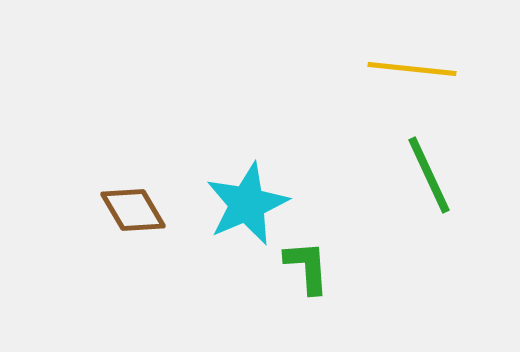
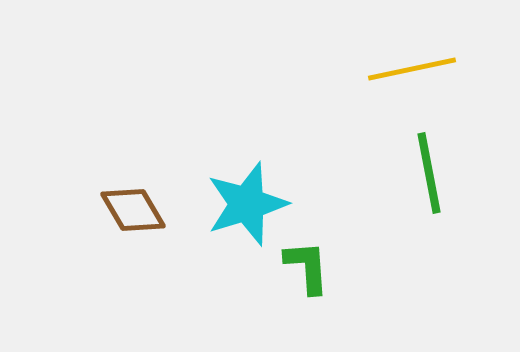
yellow line: rotated 18 degrees counterclockwise
green line: moved 2 px up; rotated 14 degrees clockwise
cyan star: rotated 6 degrees clockwise
